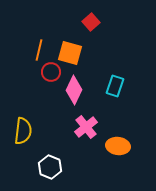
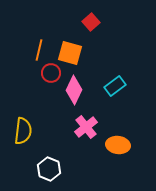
red circle: moved 1 px down
cyan rectangle: rotated 35 degrees clockwise
orange ellipse: moved 1 px up
white hexagon: moved 1 px left, 2 px down
